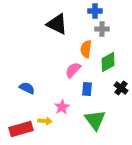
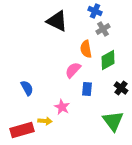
blue cross: rotated 24 degrees clockwise
black triangle: moved 3 px up
gray cross: moved 1 px right; rotated 32 degrees counterclockwise
orange semicircle: rotated 18 degrees counterclockwise
green diamond: moved 2 px up
blue semicircle: rotated 35 degrees clockwise
pink star: rotated 14 degrees counterclockwise
green triangle: moved 18 px right, 1 px down
red rectangle: moved 1 px right, 1 px down
